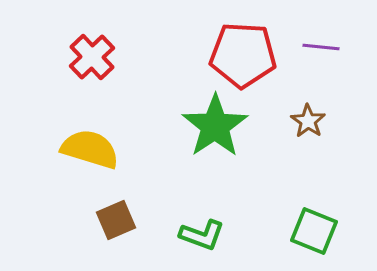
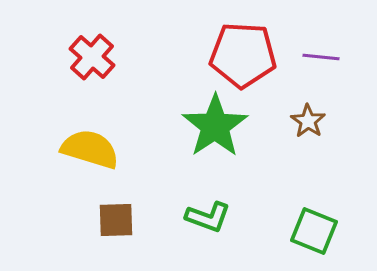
purple line: moved 10 px down
red cross: rotated 6 degrees counterclockwise
brown square: rotated 21 degrees clockwise
green L-shape: moved 6 px right, 18 px up
